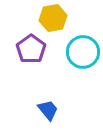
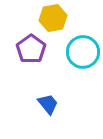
blue trapezoid: moved 6 px up
